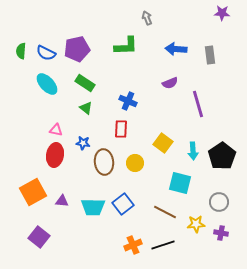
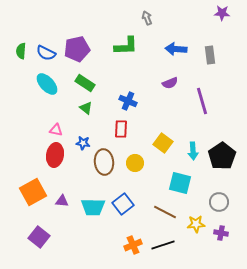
purple line: moved 4 px right, 3 px up
